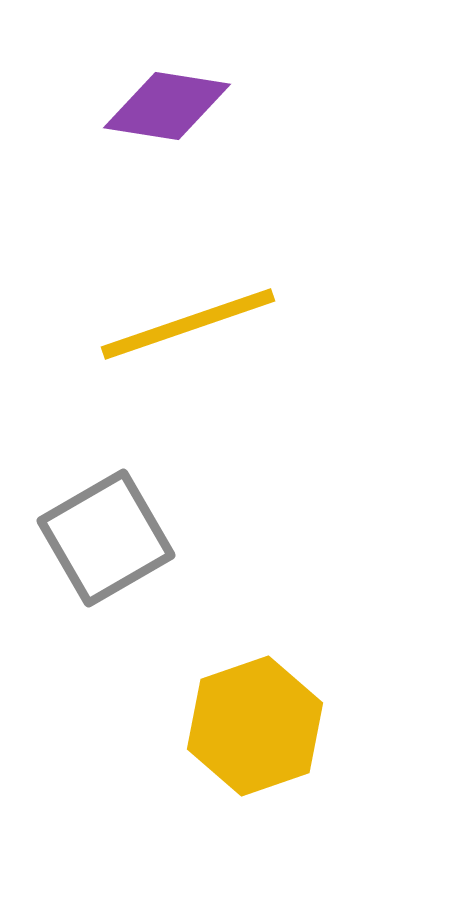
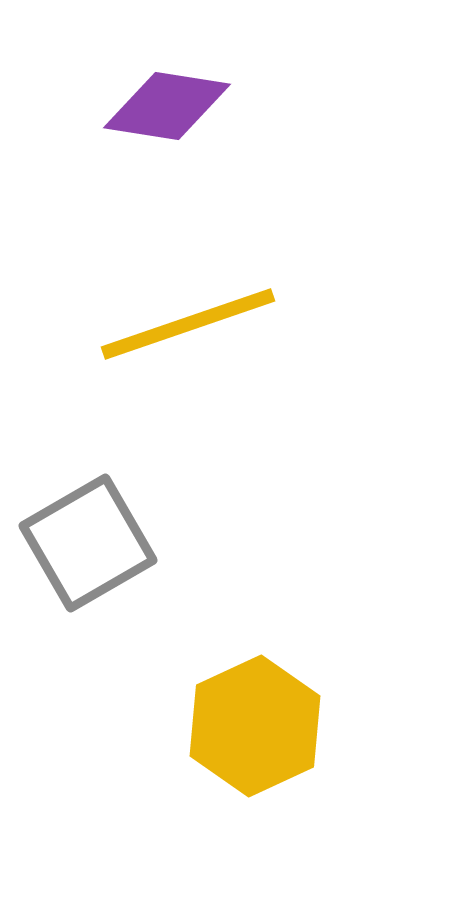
gray square: moved 18 px left, 5 px down
yellow hexagon: rotated 6 degrees counterclockwise
